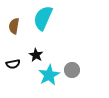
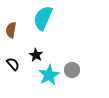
brown semicircle: moved 3 px left, 4 px down
black semicircle: rotated 120 degrees counterclockwise
